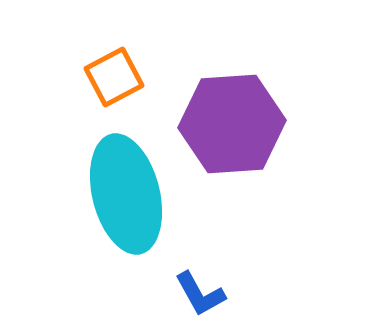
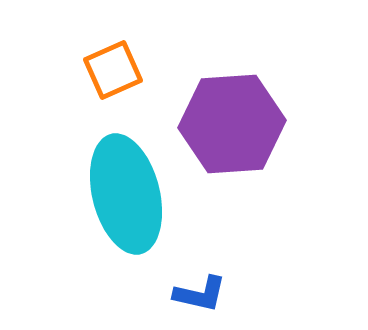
orange square: moved 1 px left, 7 px up; rotated 4 degrees clockwise
blue L-shape: rotated 48 degrees counterclockwise
